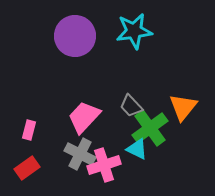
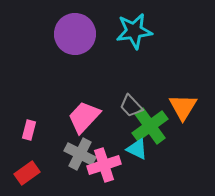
purple circle: moved 2 px up
orange triangle: rotated 8 degrees counterclockwise
green cross: moved 2 px up
red rectangle: moved 5 px down
